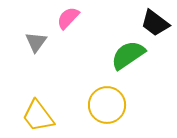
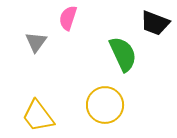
pink semicircle: rotated 25 degrees counterclockwise
black trapezoid: rotated 16 degrees counterclockwise
green semicircle: moved 5 px left, 1 px up; rotated 99 degrees clockwise
yellow circle: moved 2 px left
